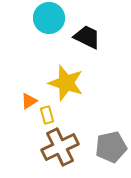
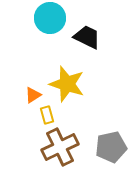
cyan circle: moved 1 px right
yellow star: moved 1 px right, 1 px down
orange triangle: moved 4 px right, 6 px up
